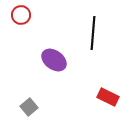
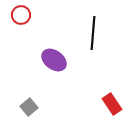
red rectangle: moved 4 px right, 7 px down; rotated 30 degrees clockwise
